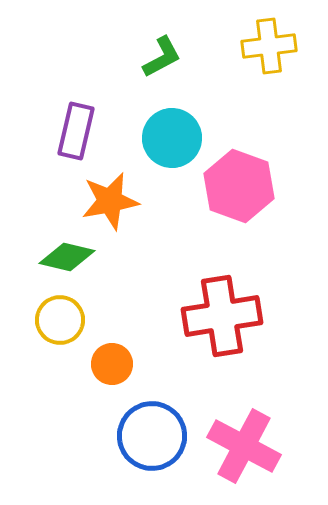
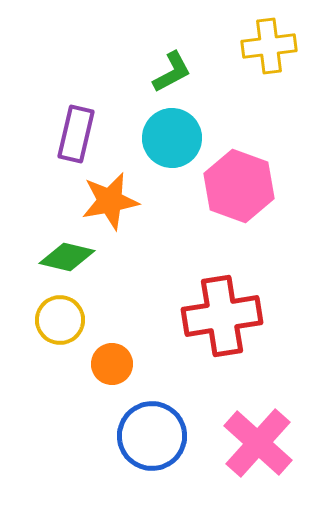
green L-shape: moved 10 px right, 15 px down
purple rectangle: moved 3 px down
pink cross: moved 14 px right, 3 px up; rotated 14 degrees clockwise
